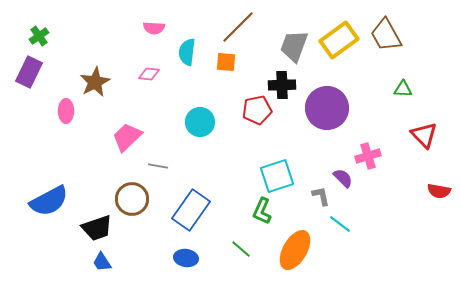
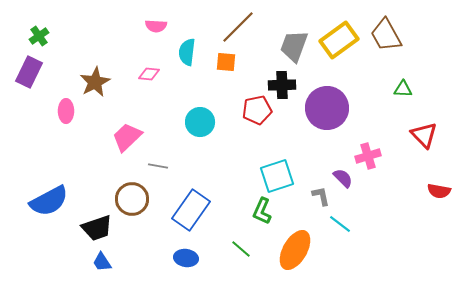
pink semicircle: moved 2 px right, 2 px up
